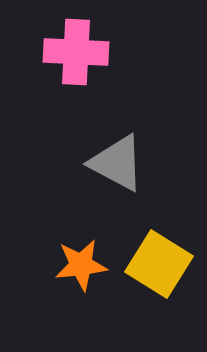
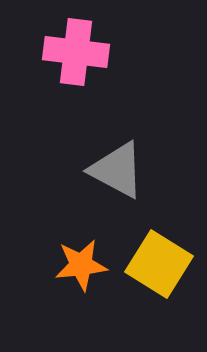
pink cross: rotated 4 degrees clockwise
gray triangle: moved 7 px down
